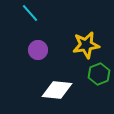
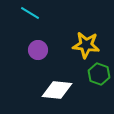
cyan line: rotated 18 degrees counterclockwise
yellow star: rotated 16 degrees clockwise
green hexagon: rotated 20 degrees counterclockwise
